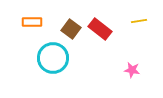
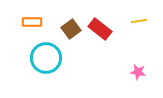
brown square: rotated 18 degrees clockwise
cyan circle: moved 7 px left
pink star: moved 6 px right, 2 px down
